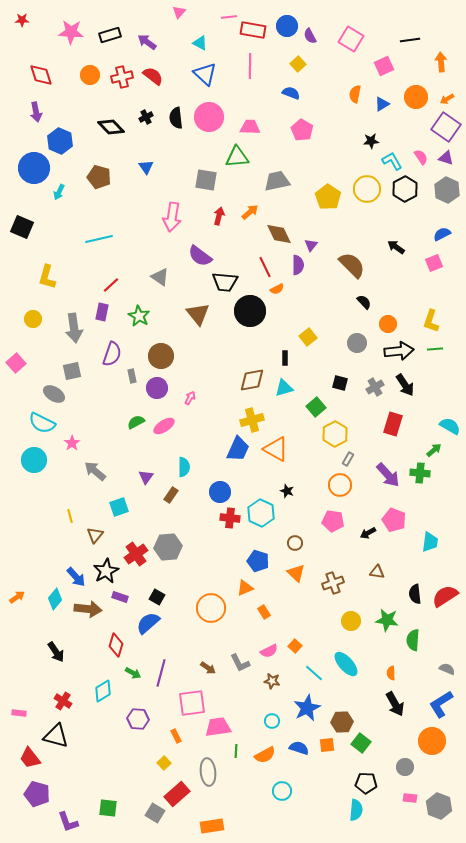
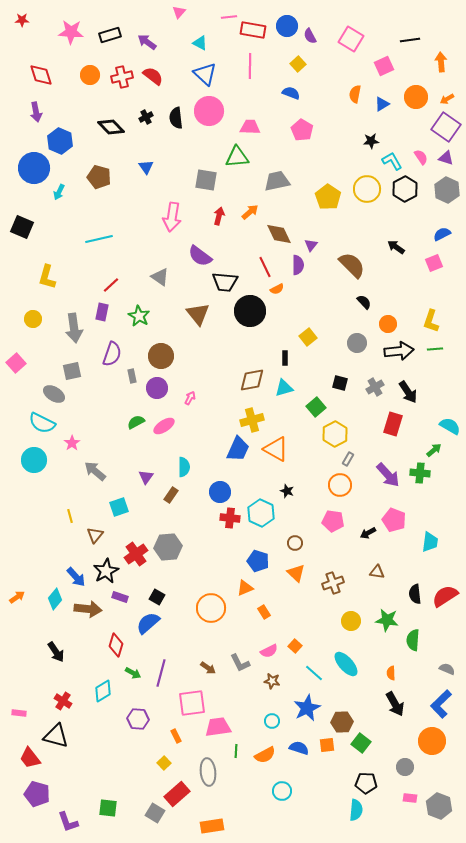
pink circle at (209, 117): moved 6 px up
black arrow at (405, 385): moved 3 px right, 7 px down
blue L-shape at (441, 704): rotated 12 degrees counterclockwise
